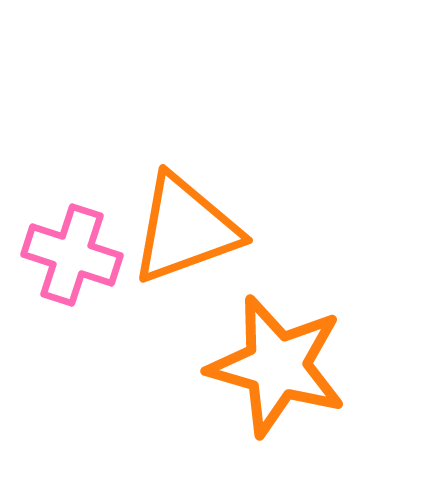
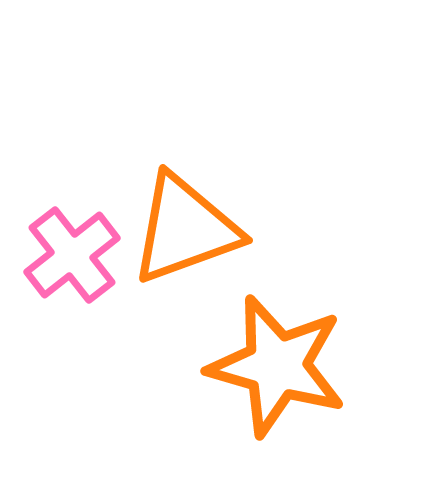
pink cross: rotated 34 degrees clockwise
